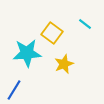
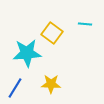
cyan line: rotated 32 degrees counterclockwise
yellow star: moved 13 px left, 20 px down; rotated 24 degrees clockwise
blue line: moved 1 px right, 2 px up
